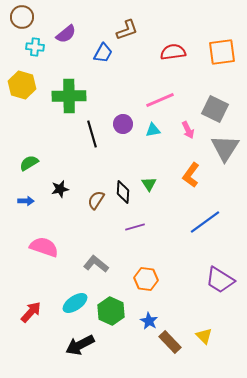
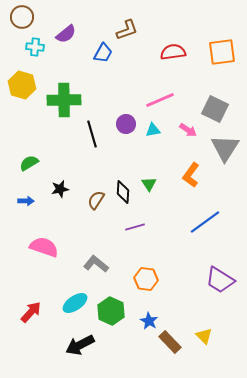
green cross: moved 5 px left, 4 px down
purple circle: moved 3 px right
pink arrow: rotated 30 degrees counterclockwise
